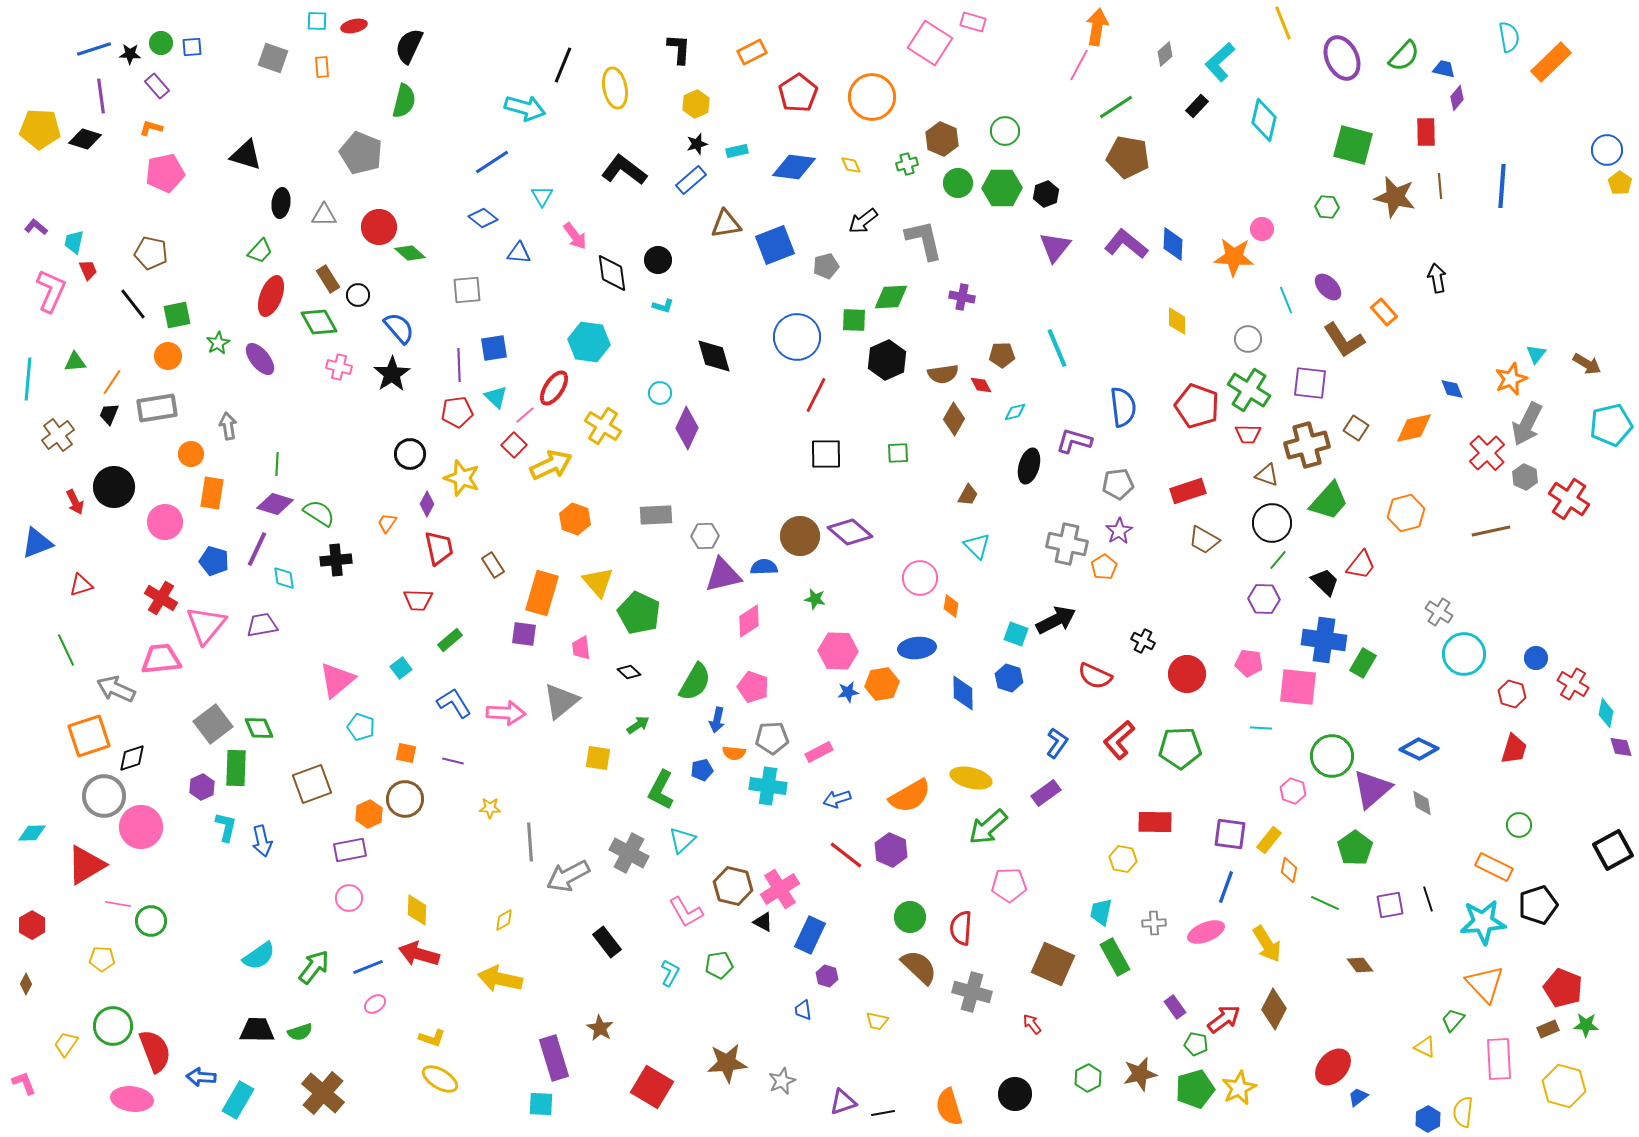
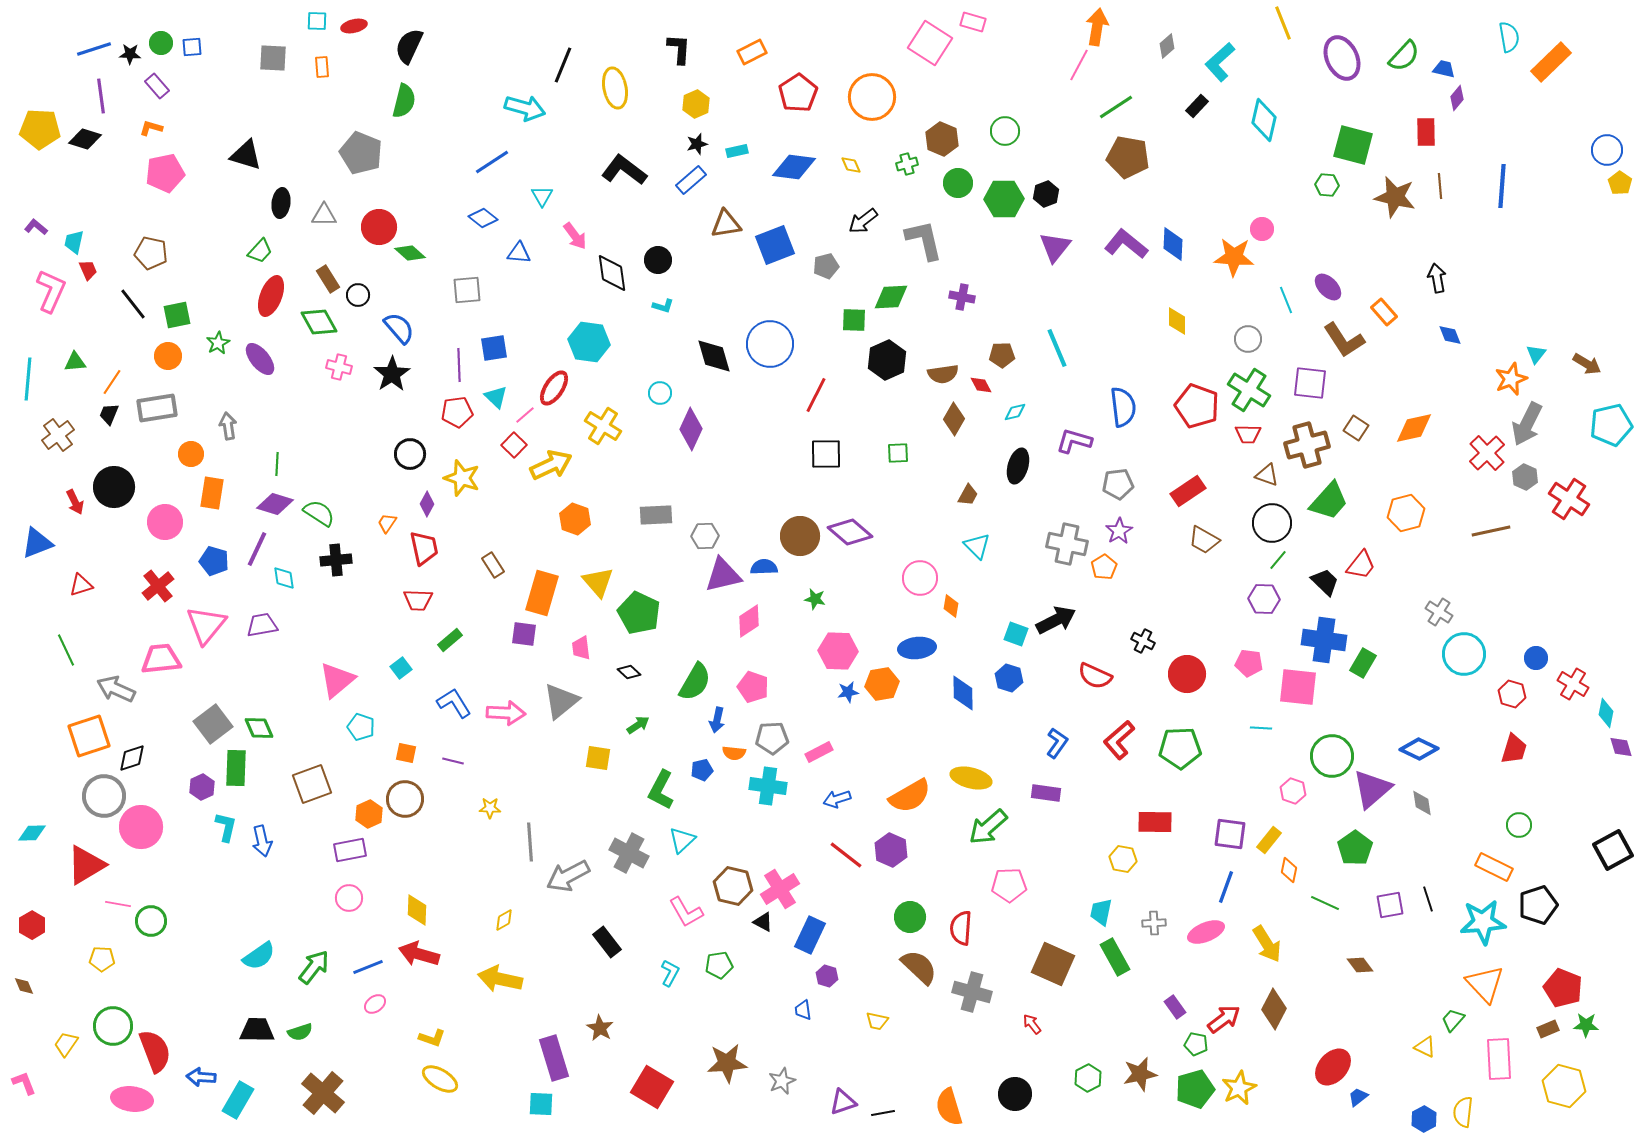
gray diamond at (1165, 54): moved 2 px right, 8 px up
gray square at (273, 58): rotated 16 degrees counterclockwise
green hexagon at (1002, 188): moved 2 px right, 11 px down
green hexagon at (1327, 207): moved 22 px up
blue circle at (797, 337): moved 27 px left, 7 px down
blue diamond at (1452, 389): moved 2 px left, 54 px up
purple diamond at (687, 428): moved 4 px right, 1 px down
black ellipse at (1029, 466): moved 11 px left
red rectangle at (1188, 491): rotated 16 degrees counterclockwise
red trapezoid at (439, 548): moved 15 px left
red cross at (161, 598): moved 3 px left, 12 px up; rotated 20 degrees clockwise
purple rectangle at (1046, 793): rotated 44 degrees clockwise
brown diamond at (26, 984): moved 2 px left, 2 px down; rotated 50 degrees counterclockwise
blue hexagon at (1428, 1119): moved 4 px left
